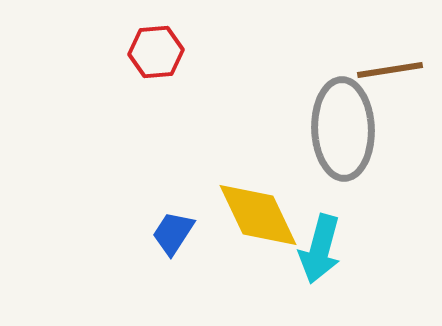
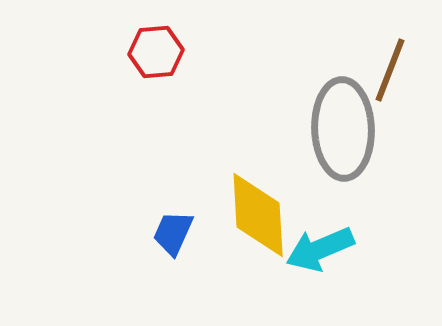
brown line: rotated 60 degrees counterclockwise
yellow diamond: rotated 22 degrees clockwise
blue trapezoid: rotated 9 degrees counterclockwise
cyan arrow: rotated 52 degrees clockwise
